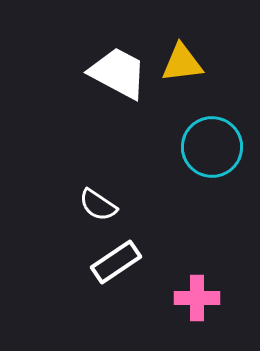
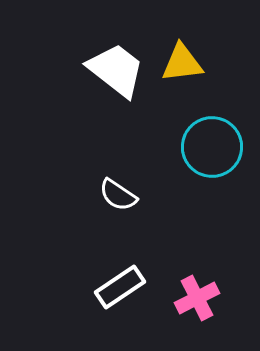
white trapezoid: moved 2 px left, 3 px up; rotated 10 degrees clockwise
white semicircle: moved 20 px right, 10 px up
white rectangle: moved 4 px right, 25 px down
pink cross: rotated 27 degrees counterclockwise
